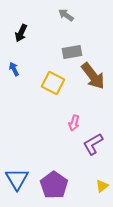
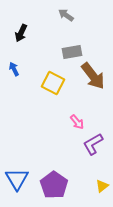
pink arrow: moved 3 px right, 1 px up; rotated 56 degrees counterclockwise
